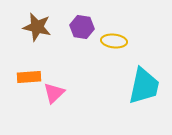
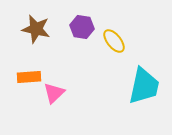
brown star: moved 1 px left, 2 px down
yellow ellipse: rotated 45 degrees clockwise
